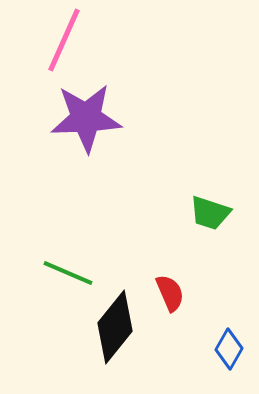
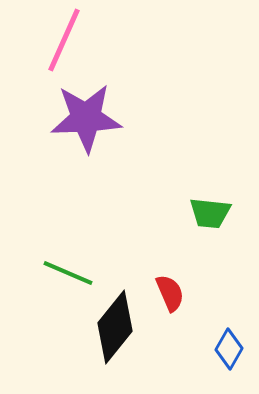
green trapezoid: rotated 12 degrees counterclockwise
